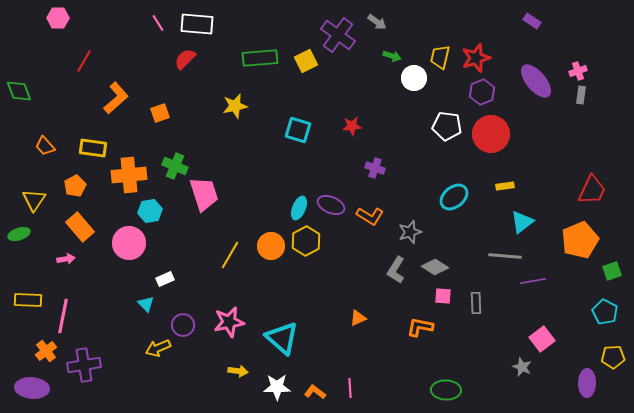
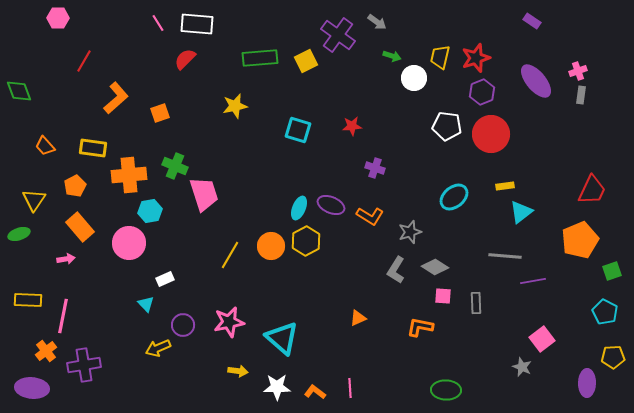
cyan triangle at (522, 222): moved 1 px left, 10 px up
